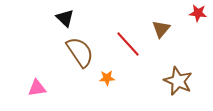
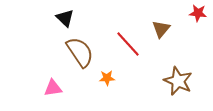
pink triangle: moved 16 px right
